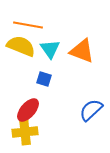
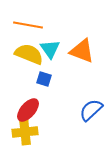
yellow semicircle: moved 8 px right, 8 px down
